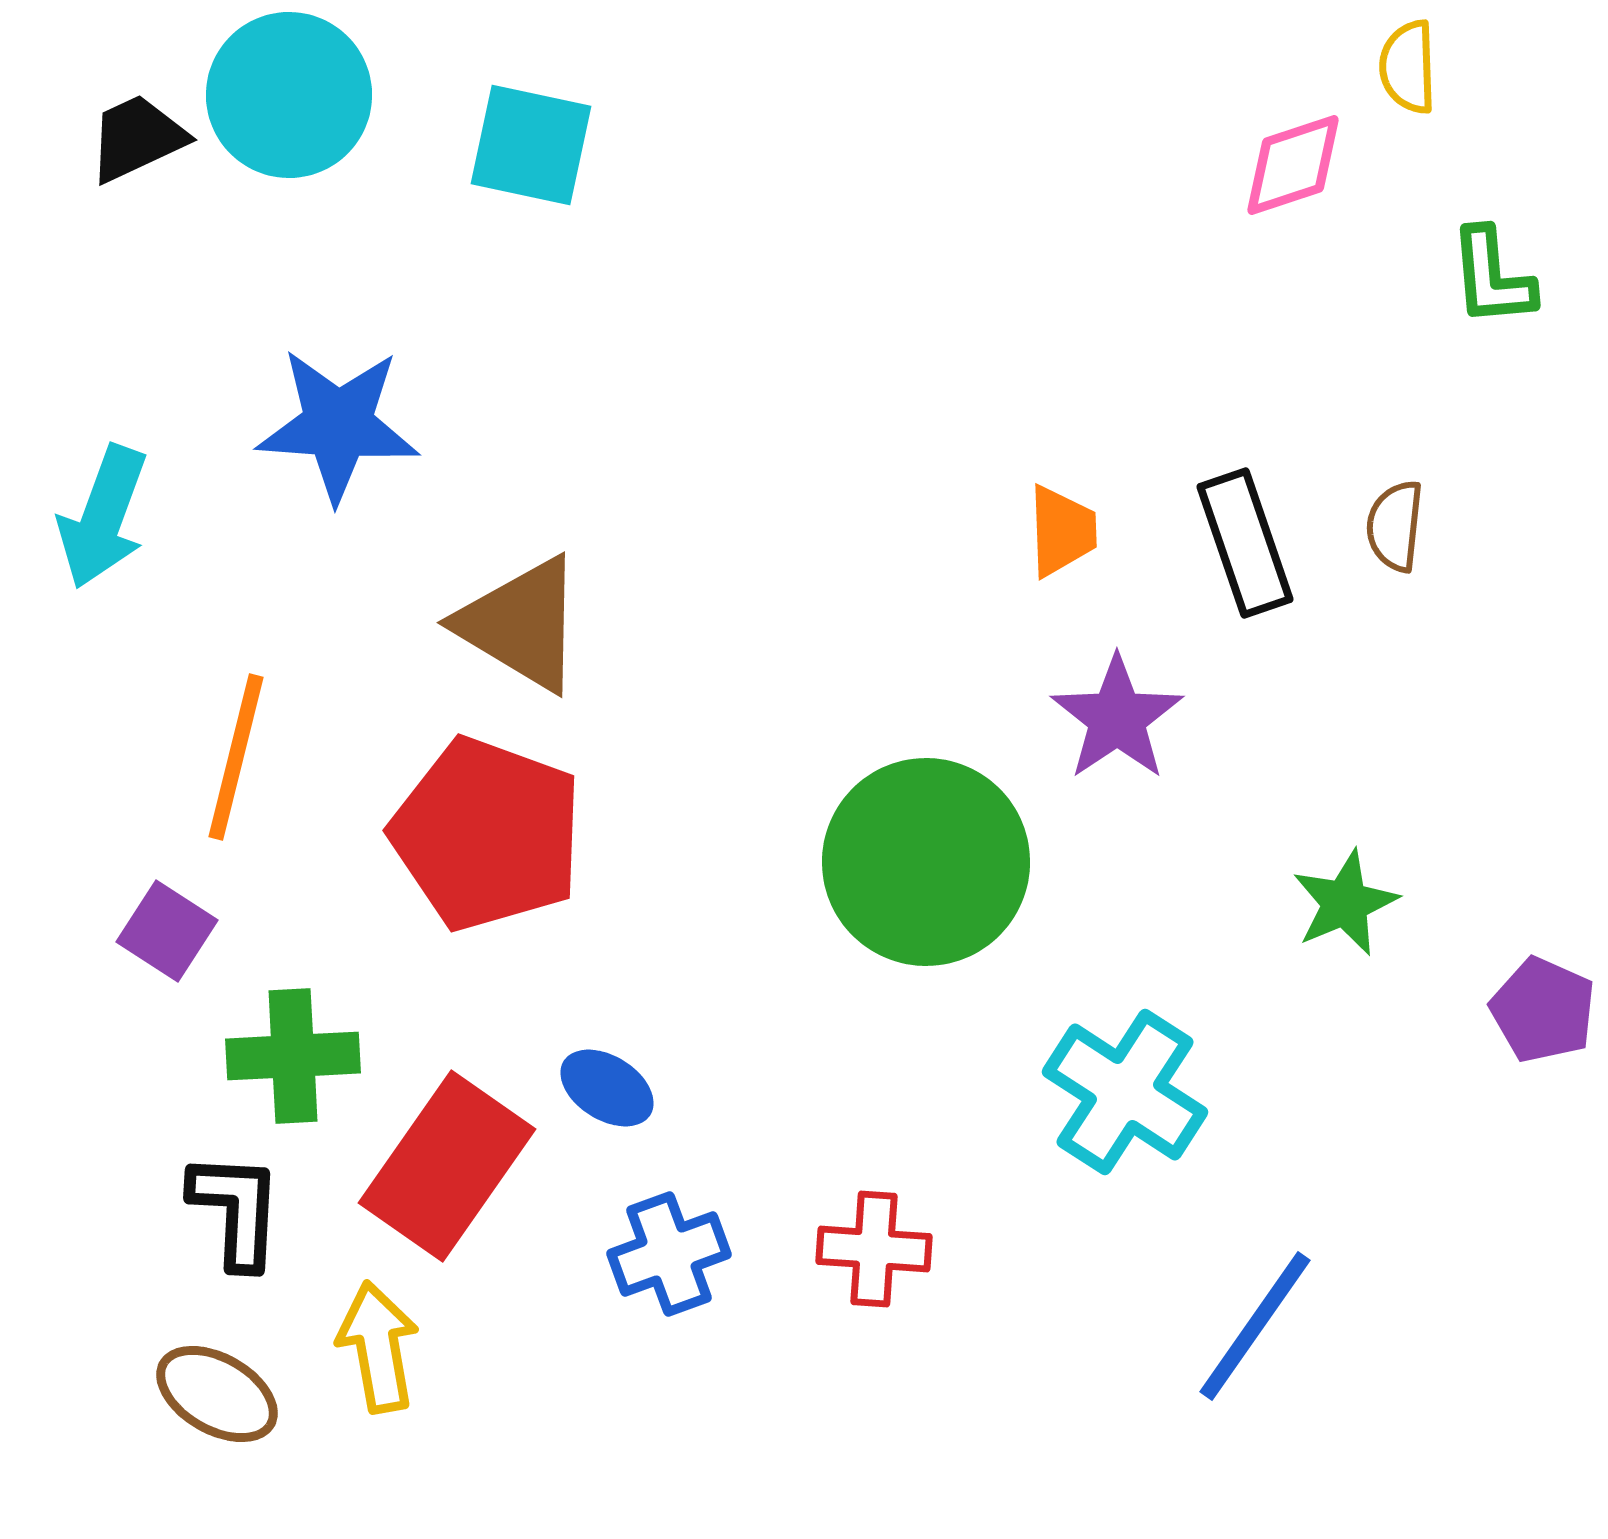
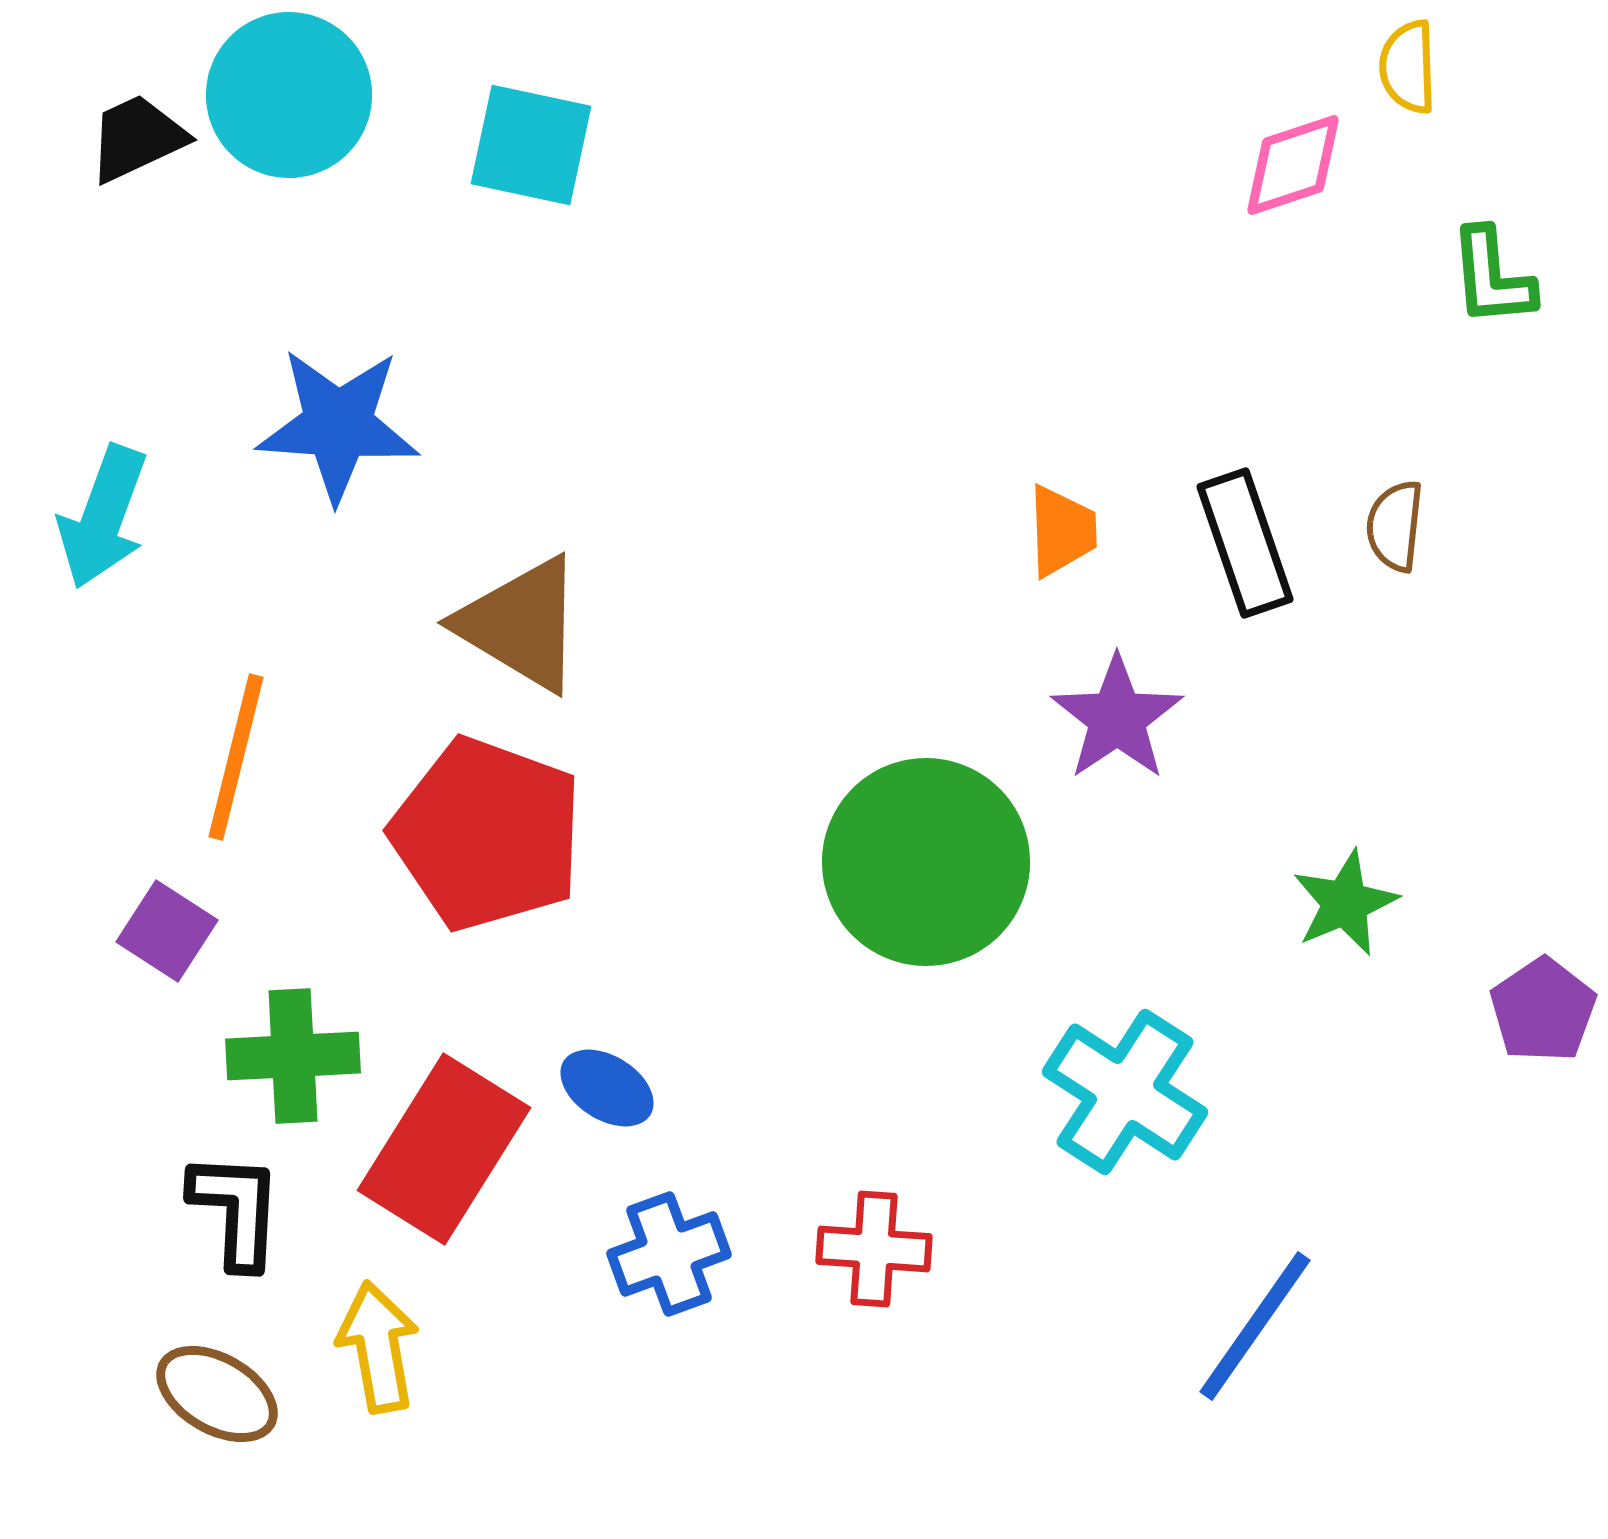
purple pentagon: rotated 14 degrees clockwise
red rectangle: moved 3 px left, 17 px up; rotated 3 degrees counterclockwise
